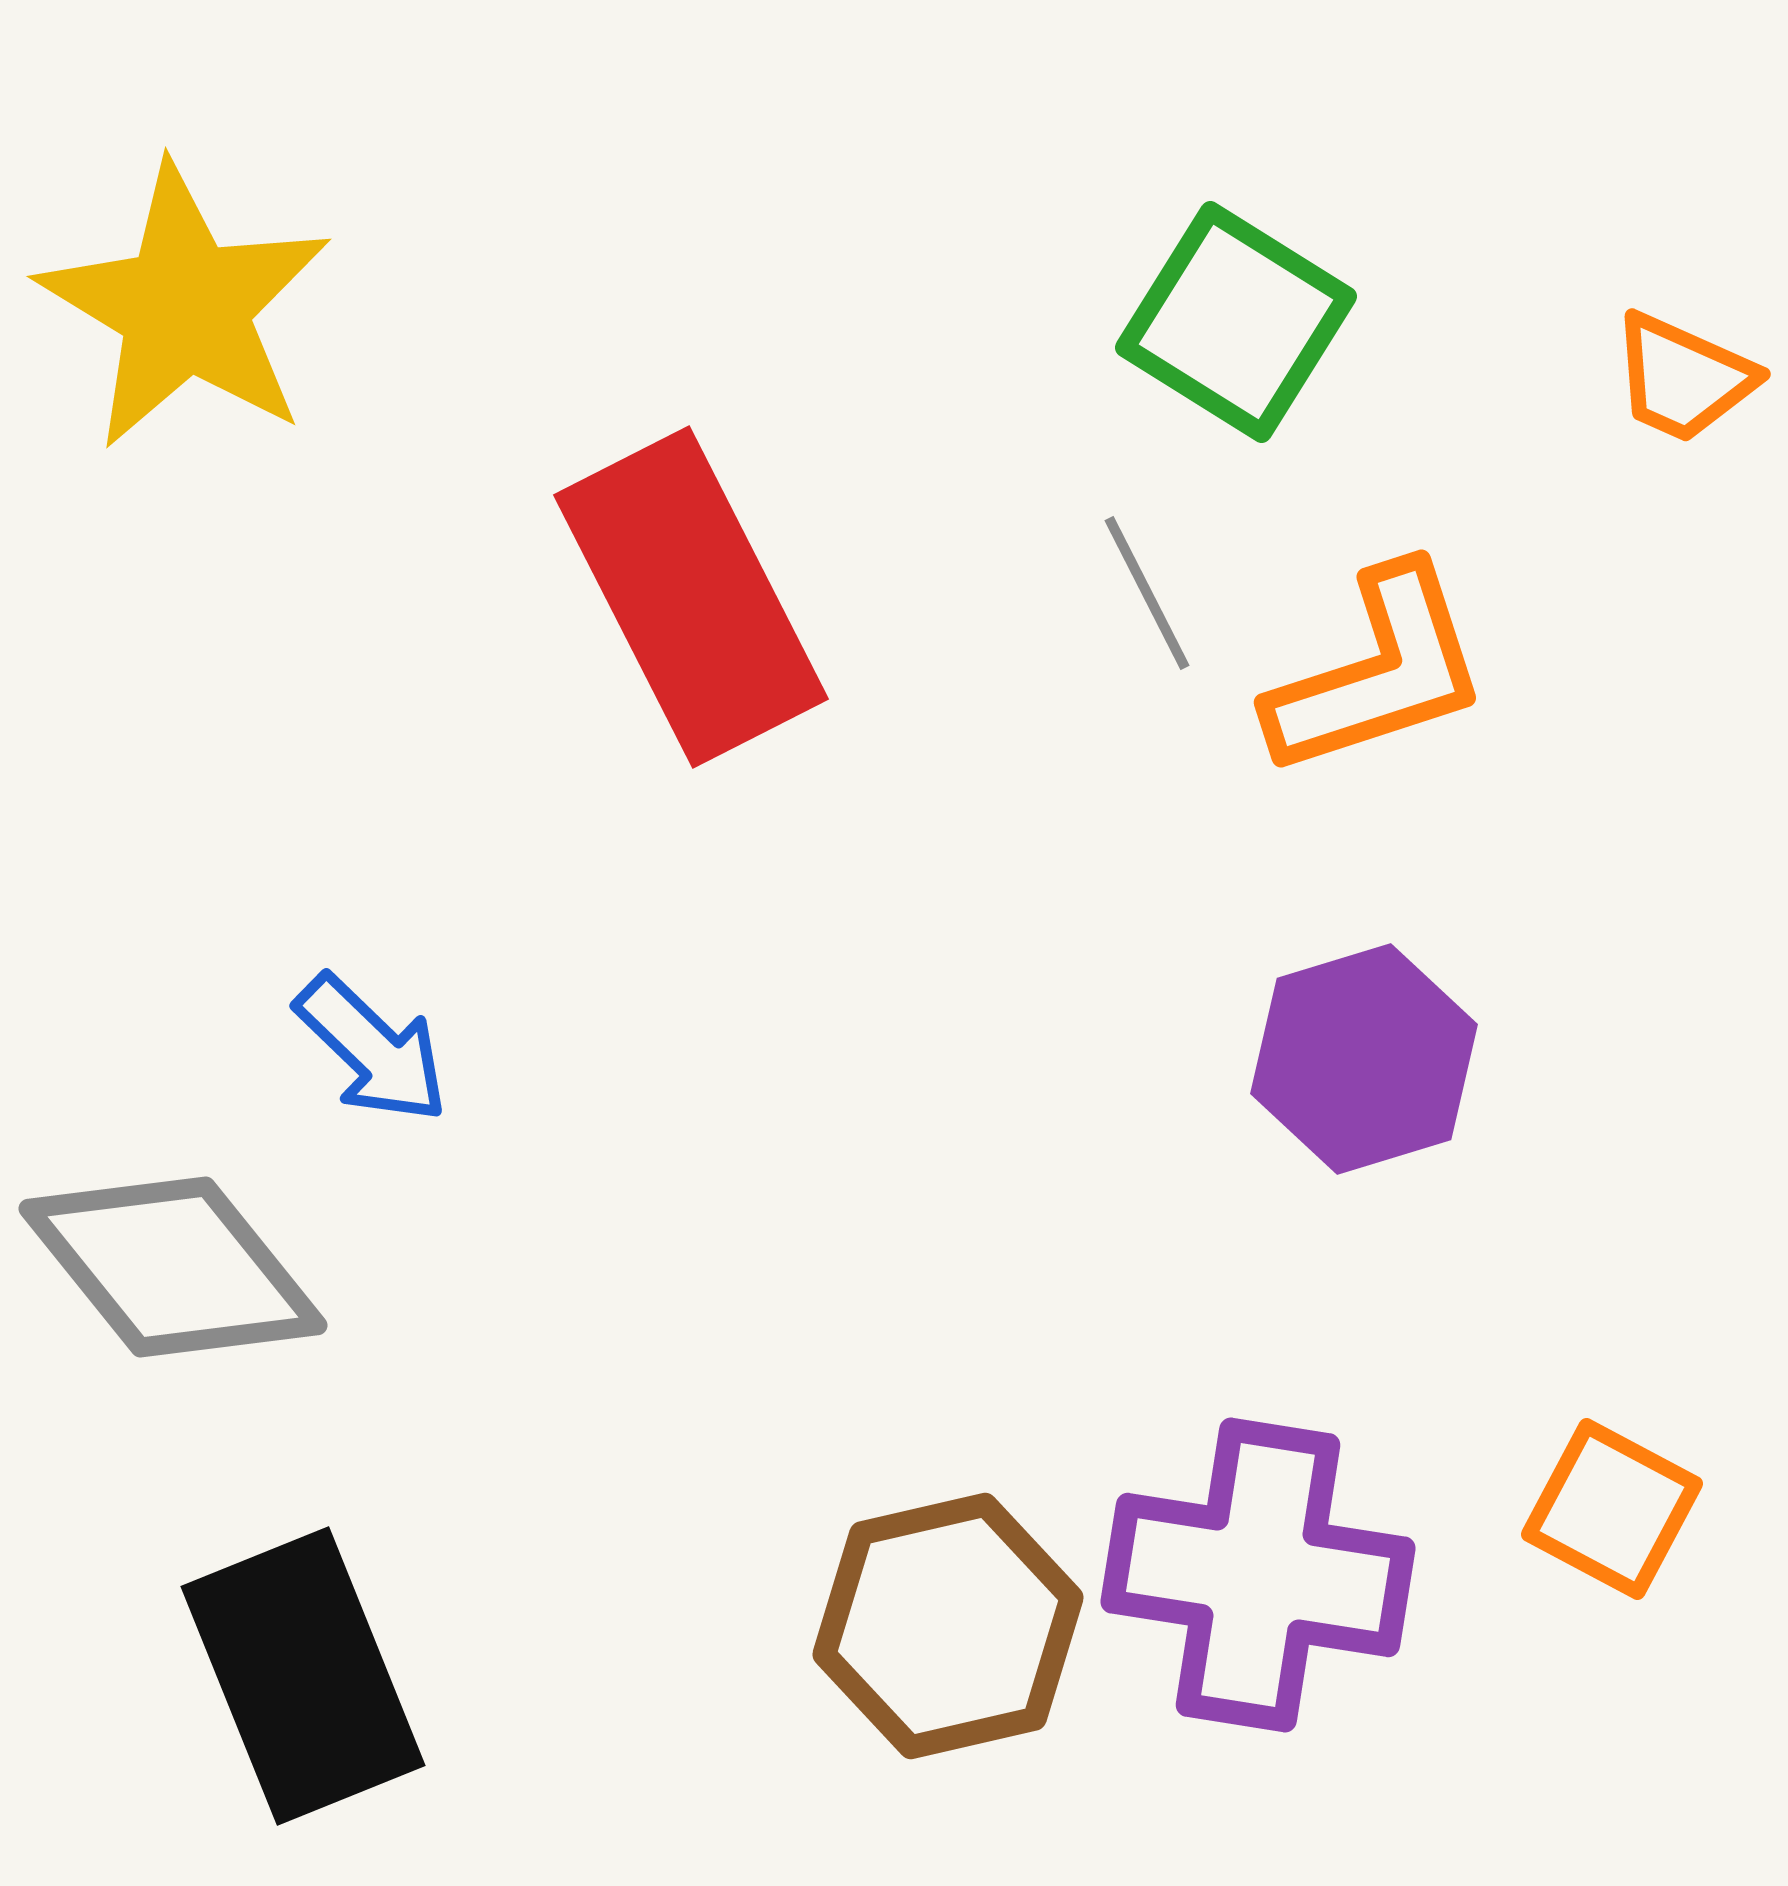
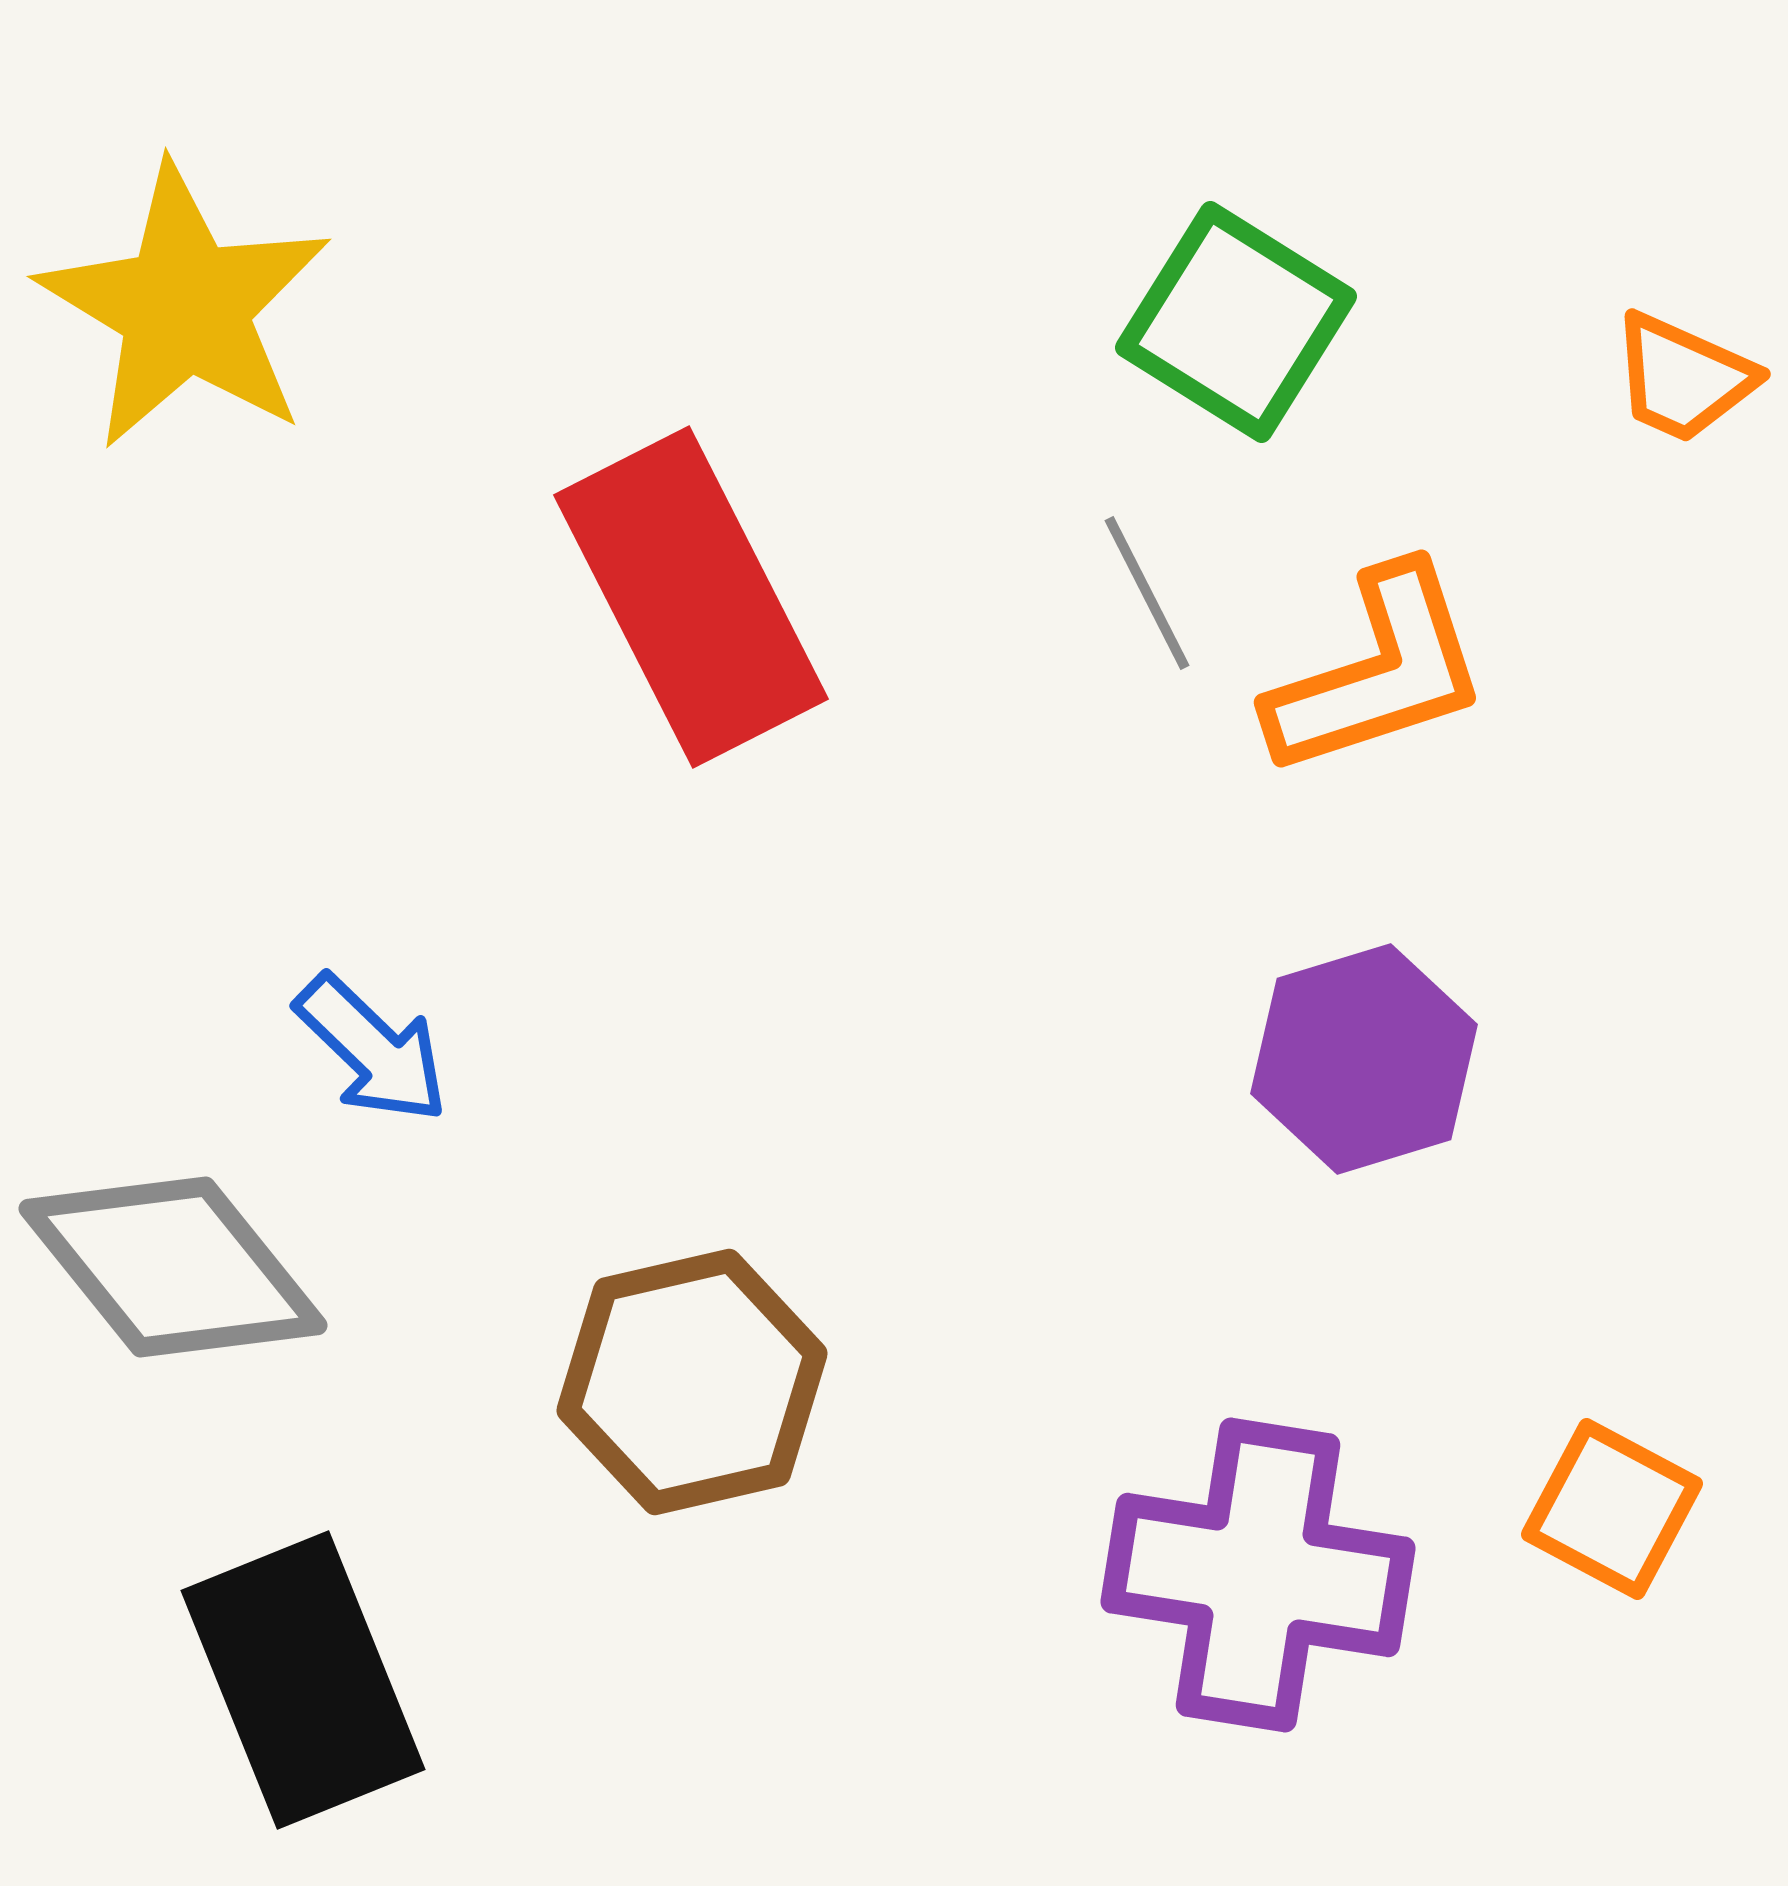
brown hexagon: moved 256 px left, 244 px up
black rectangle: moved 4 px down
